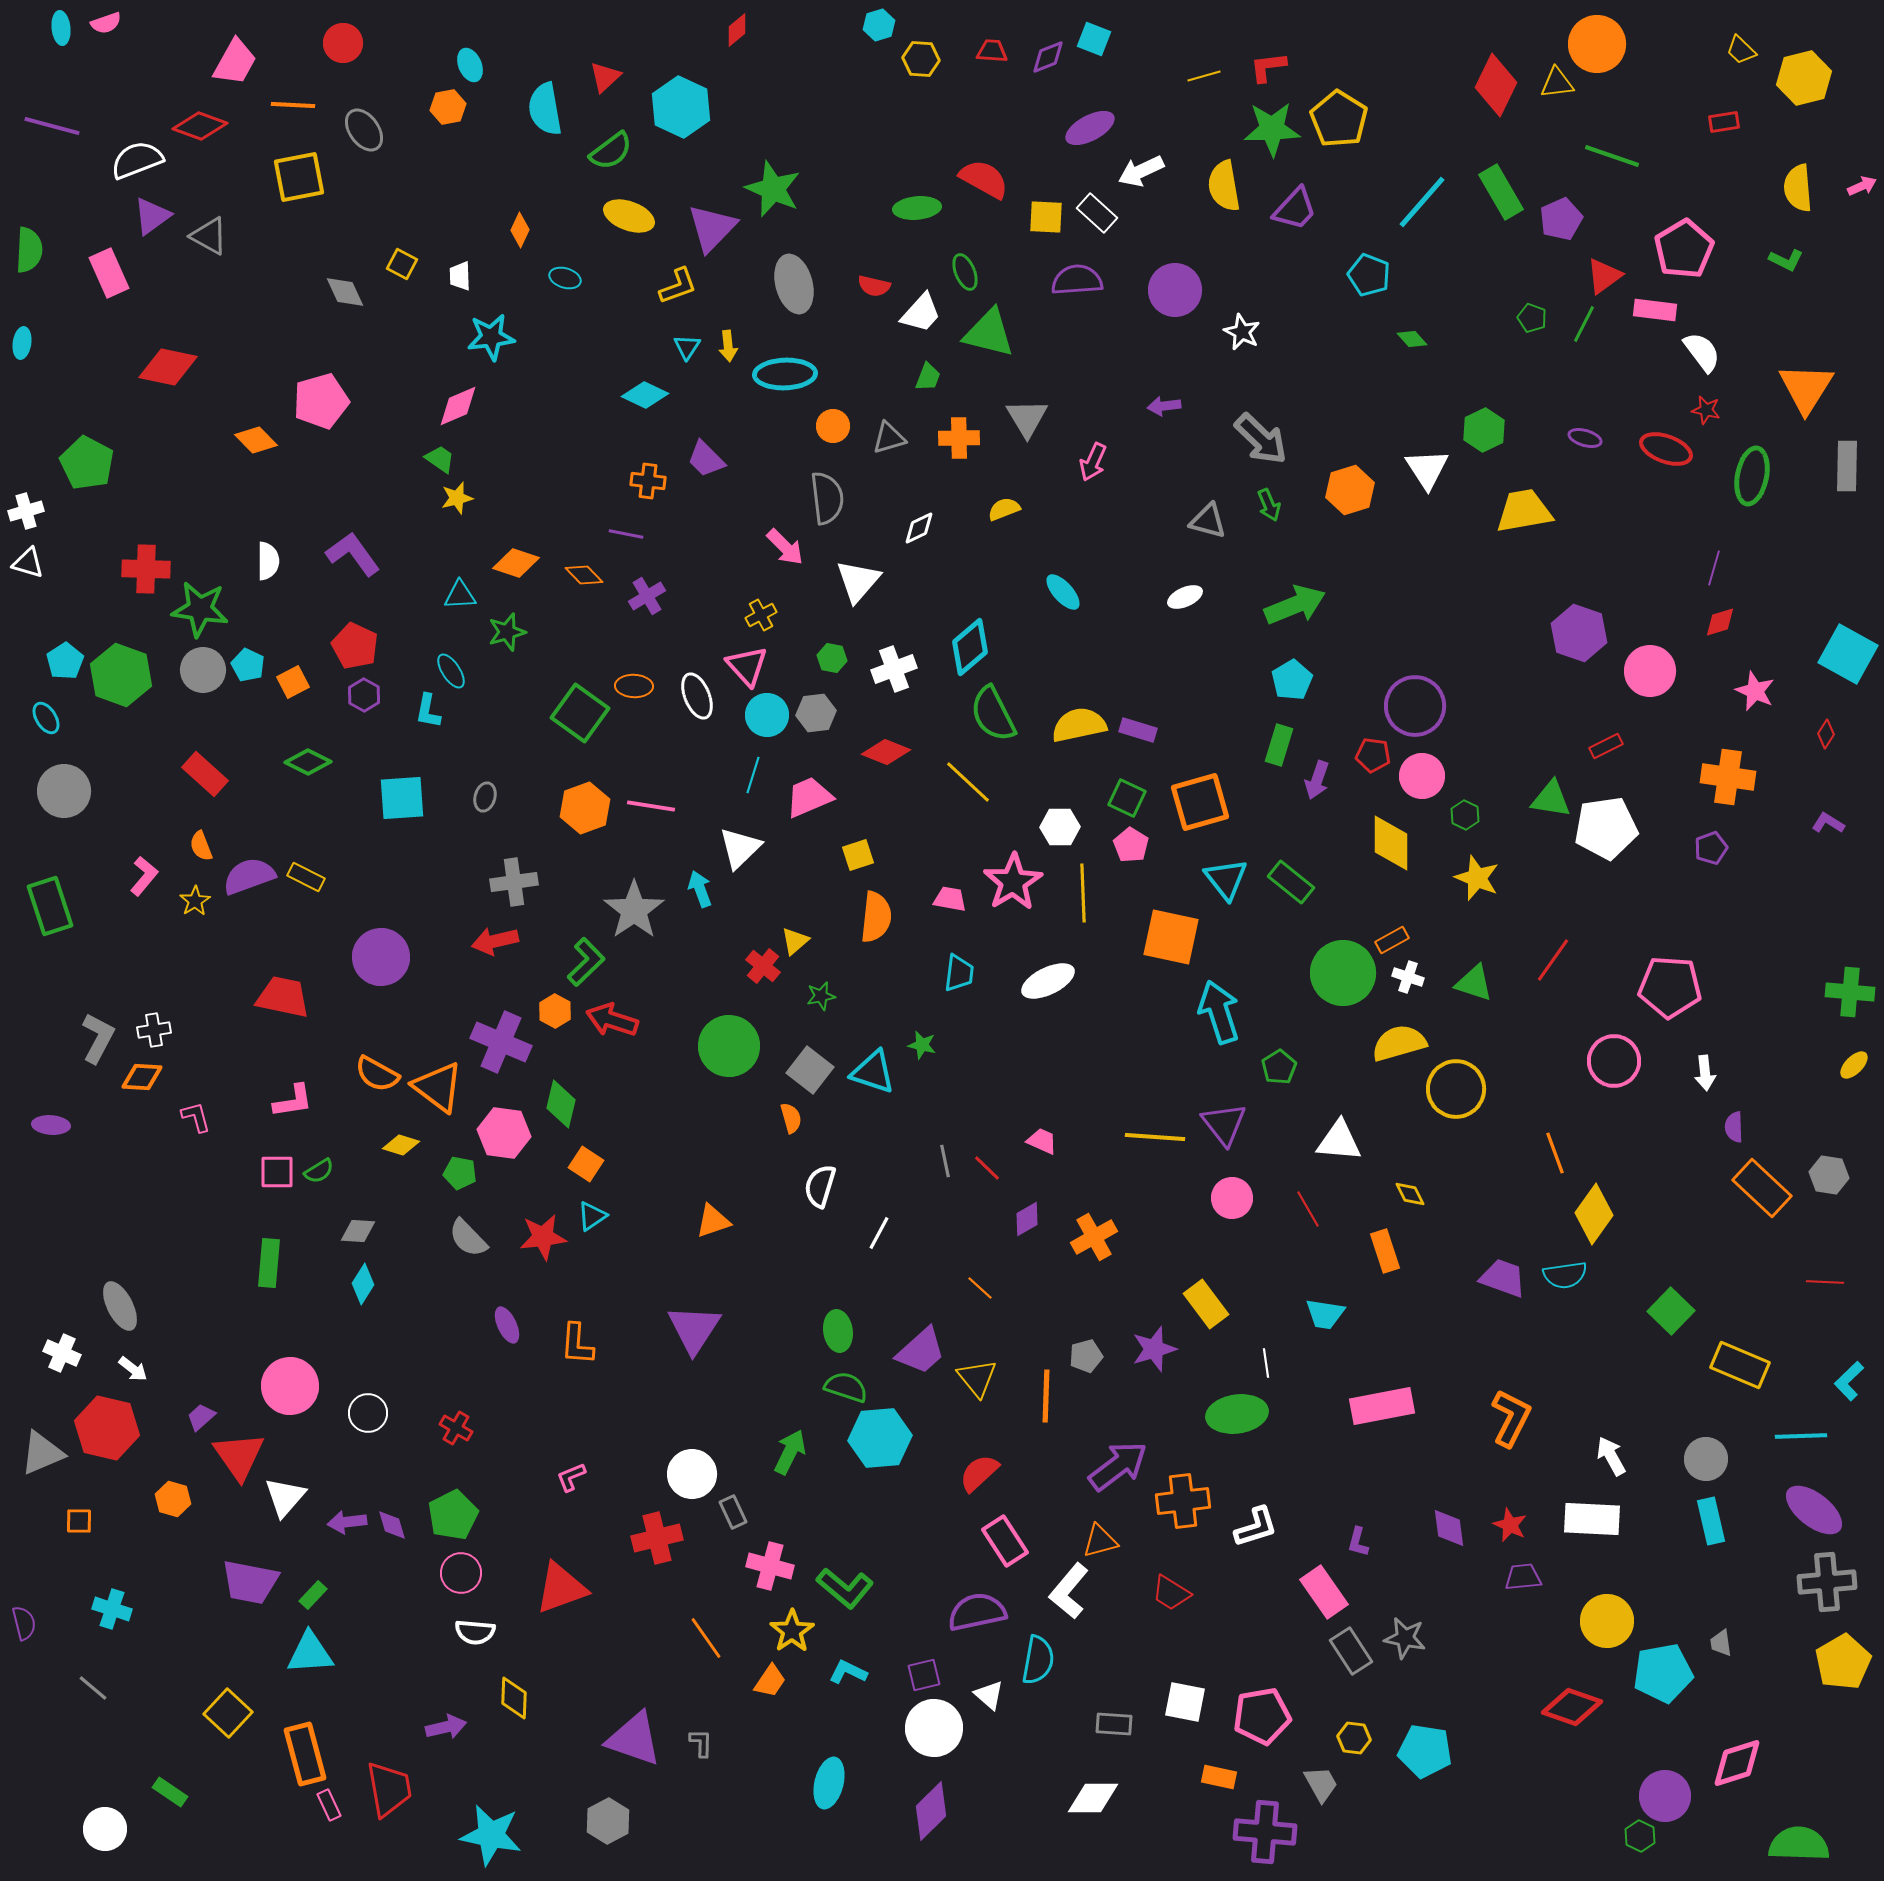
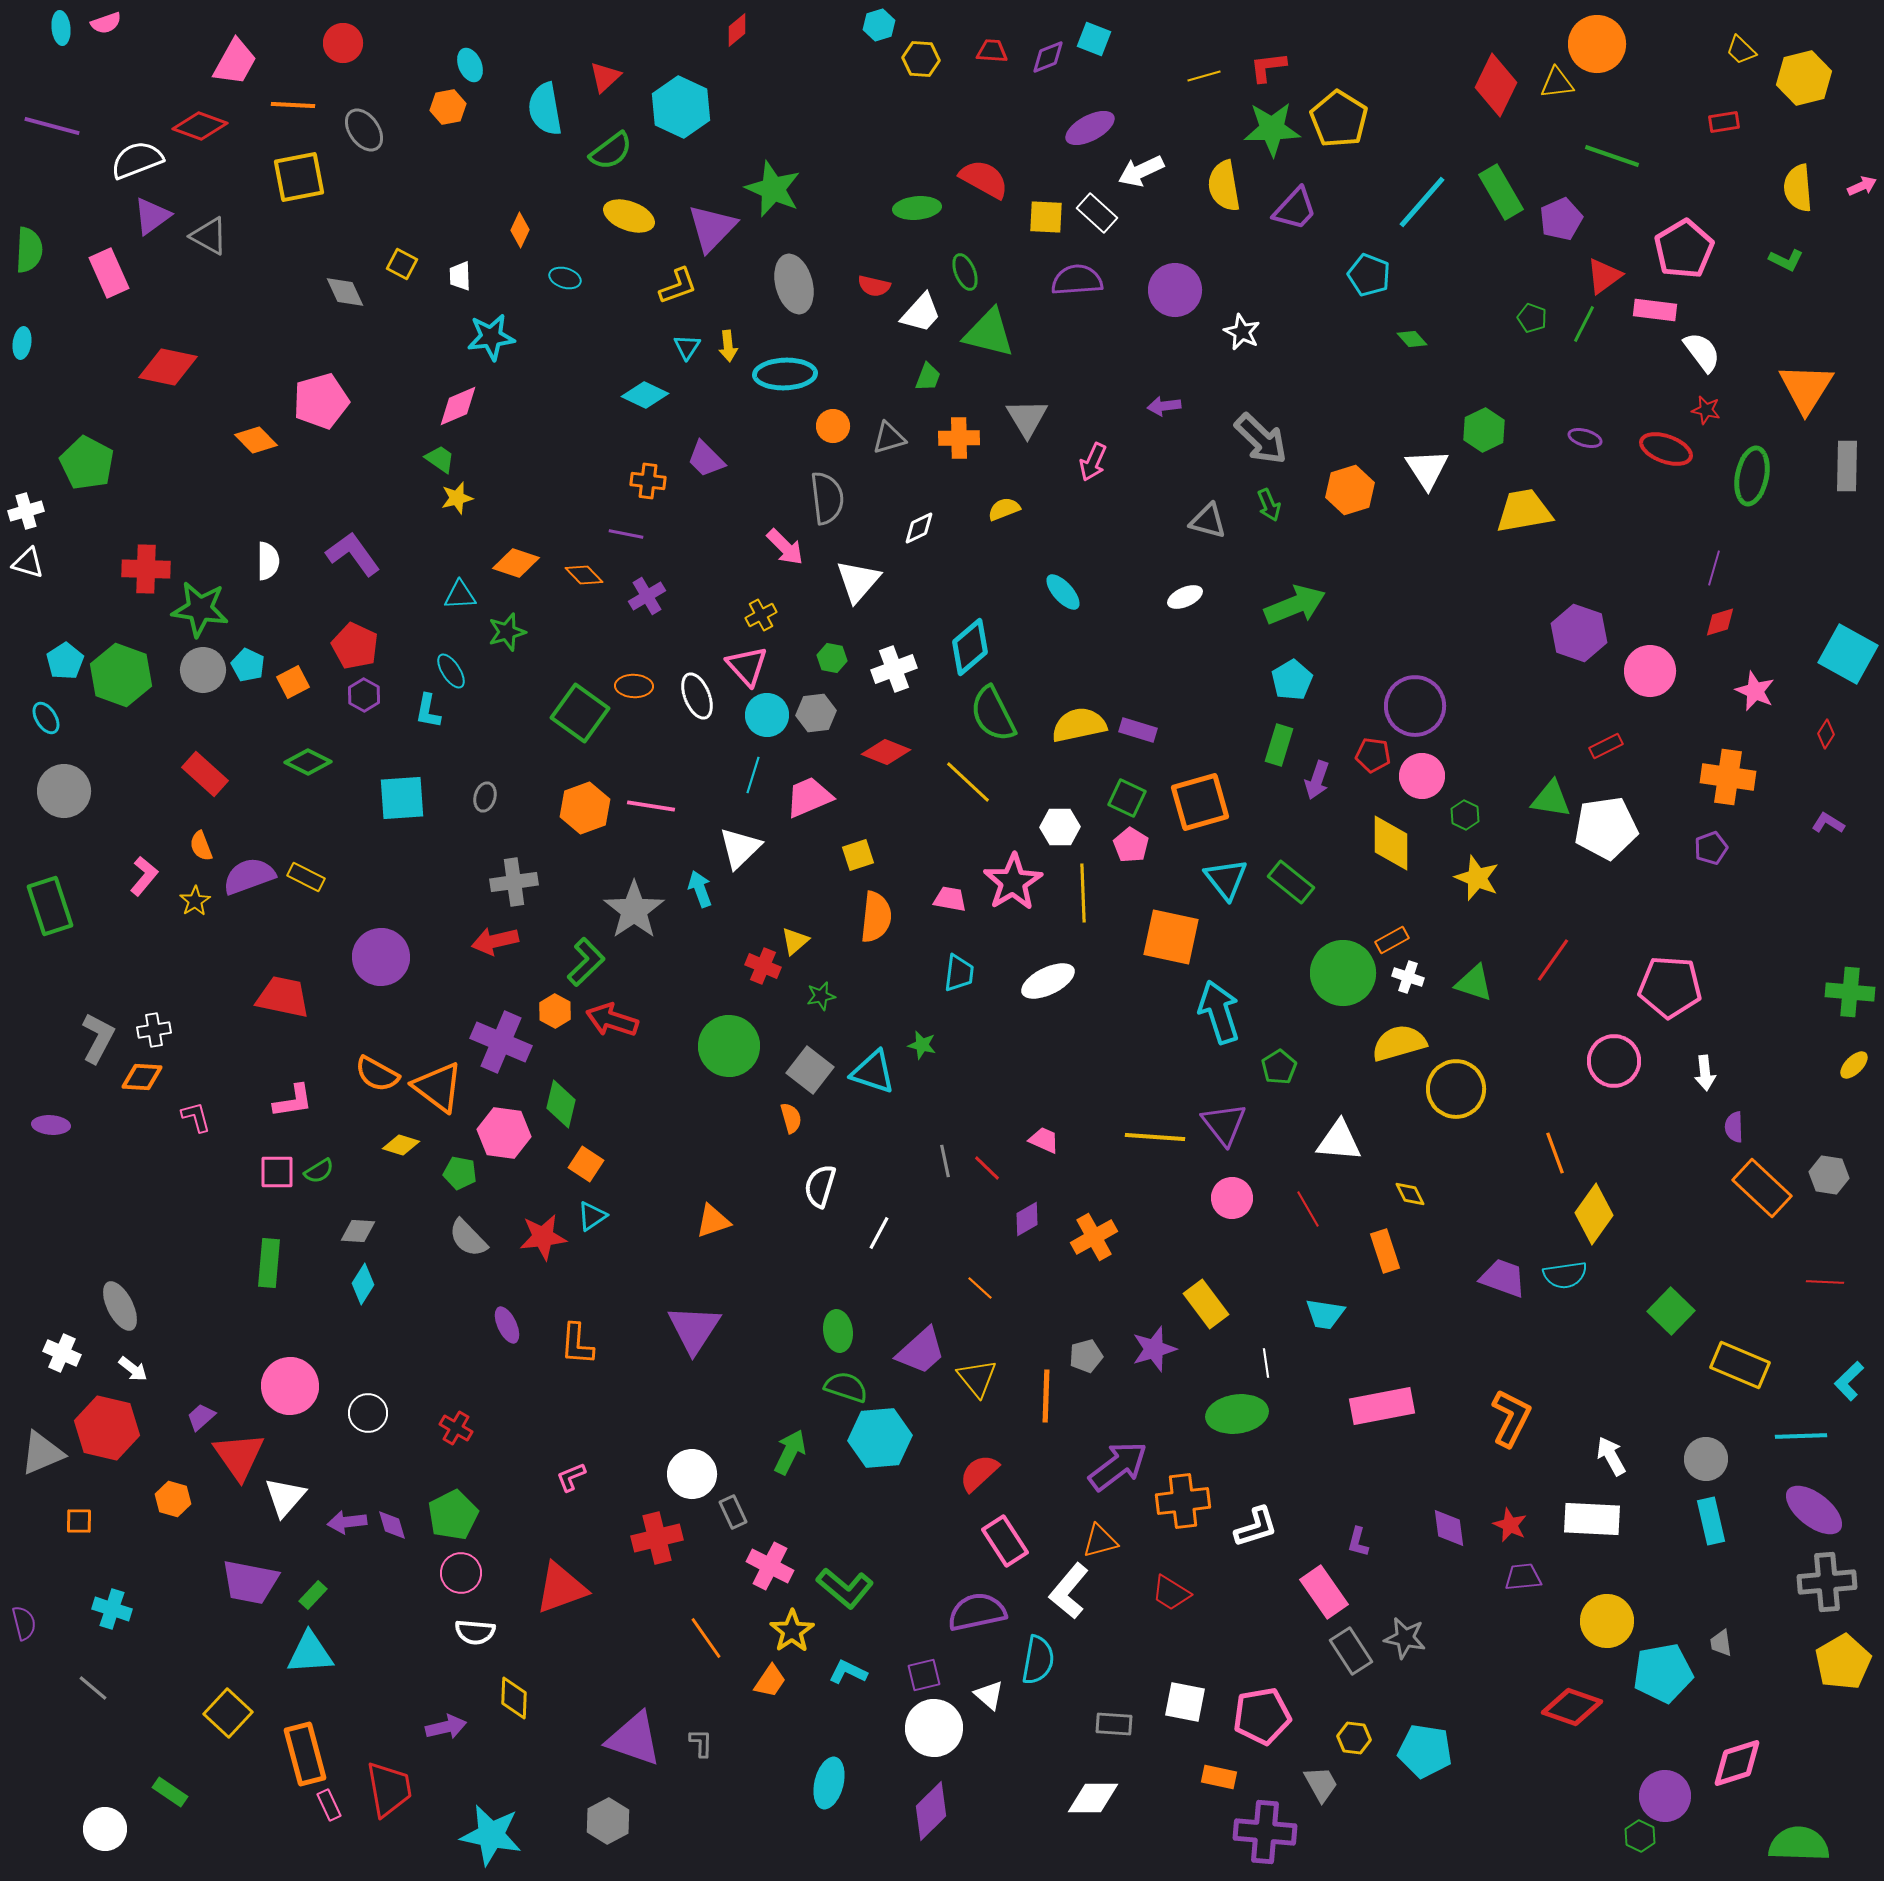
red cross at (763, 966): rotated 16 degrees counterclockwise
pink trapezoid at (1042, 1141): moved 2 px right, 1 px up
pink cross at (770, 1566): rotated 12 degrees clockwise
